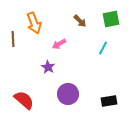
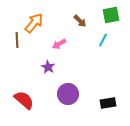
green square: moved 4 px up
orange arrow: rotated 120 degrees counterclockwise
brown line: moved 4 px right, 1 px down
cyan line: moved 8 px up
black rectangle: moved 1 px left, 2 px down
